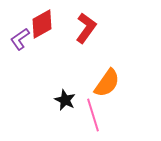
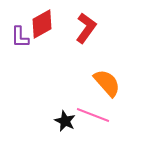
purple L-shape: moved 2 px up; rotated 55 degrees counterclockwise
orange semicircle: rotated 76 degrees counterclockwise
black star: moved 21 px down
pink line: rotated 52 degrees counterclockwise
